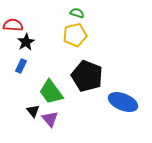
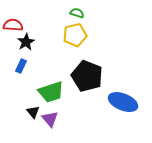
green trapezoid: rotated 72 degrees counterclockwise
black triangle: moved 1 px down
